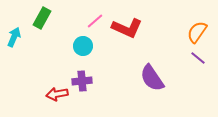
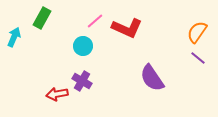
purple cross: rotated 36 degrees clockwise
